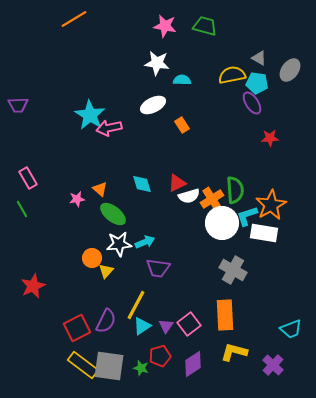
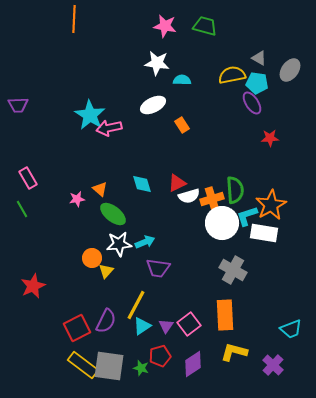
orange line at (74, 19): rotated 56 degrees counterclockwise
orange cross at (212, 199): rotated 15 degrees clockwise
